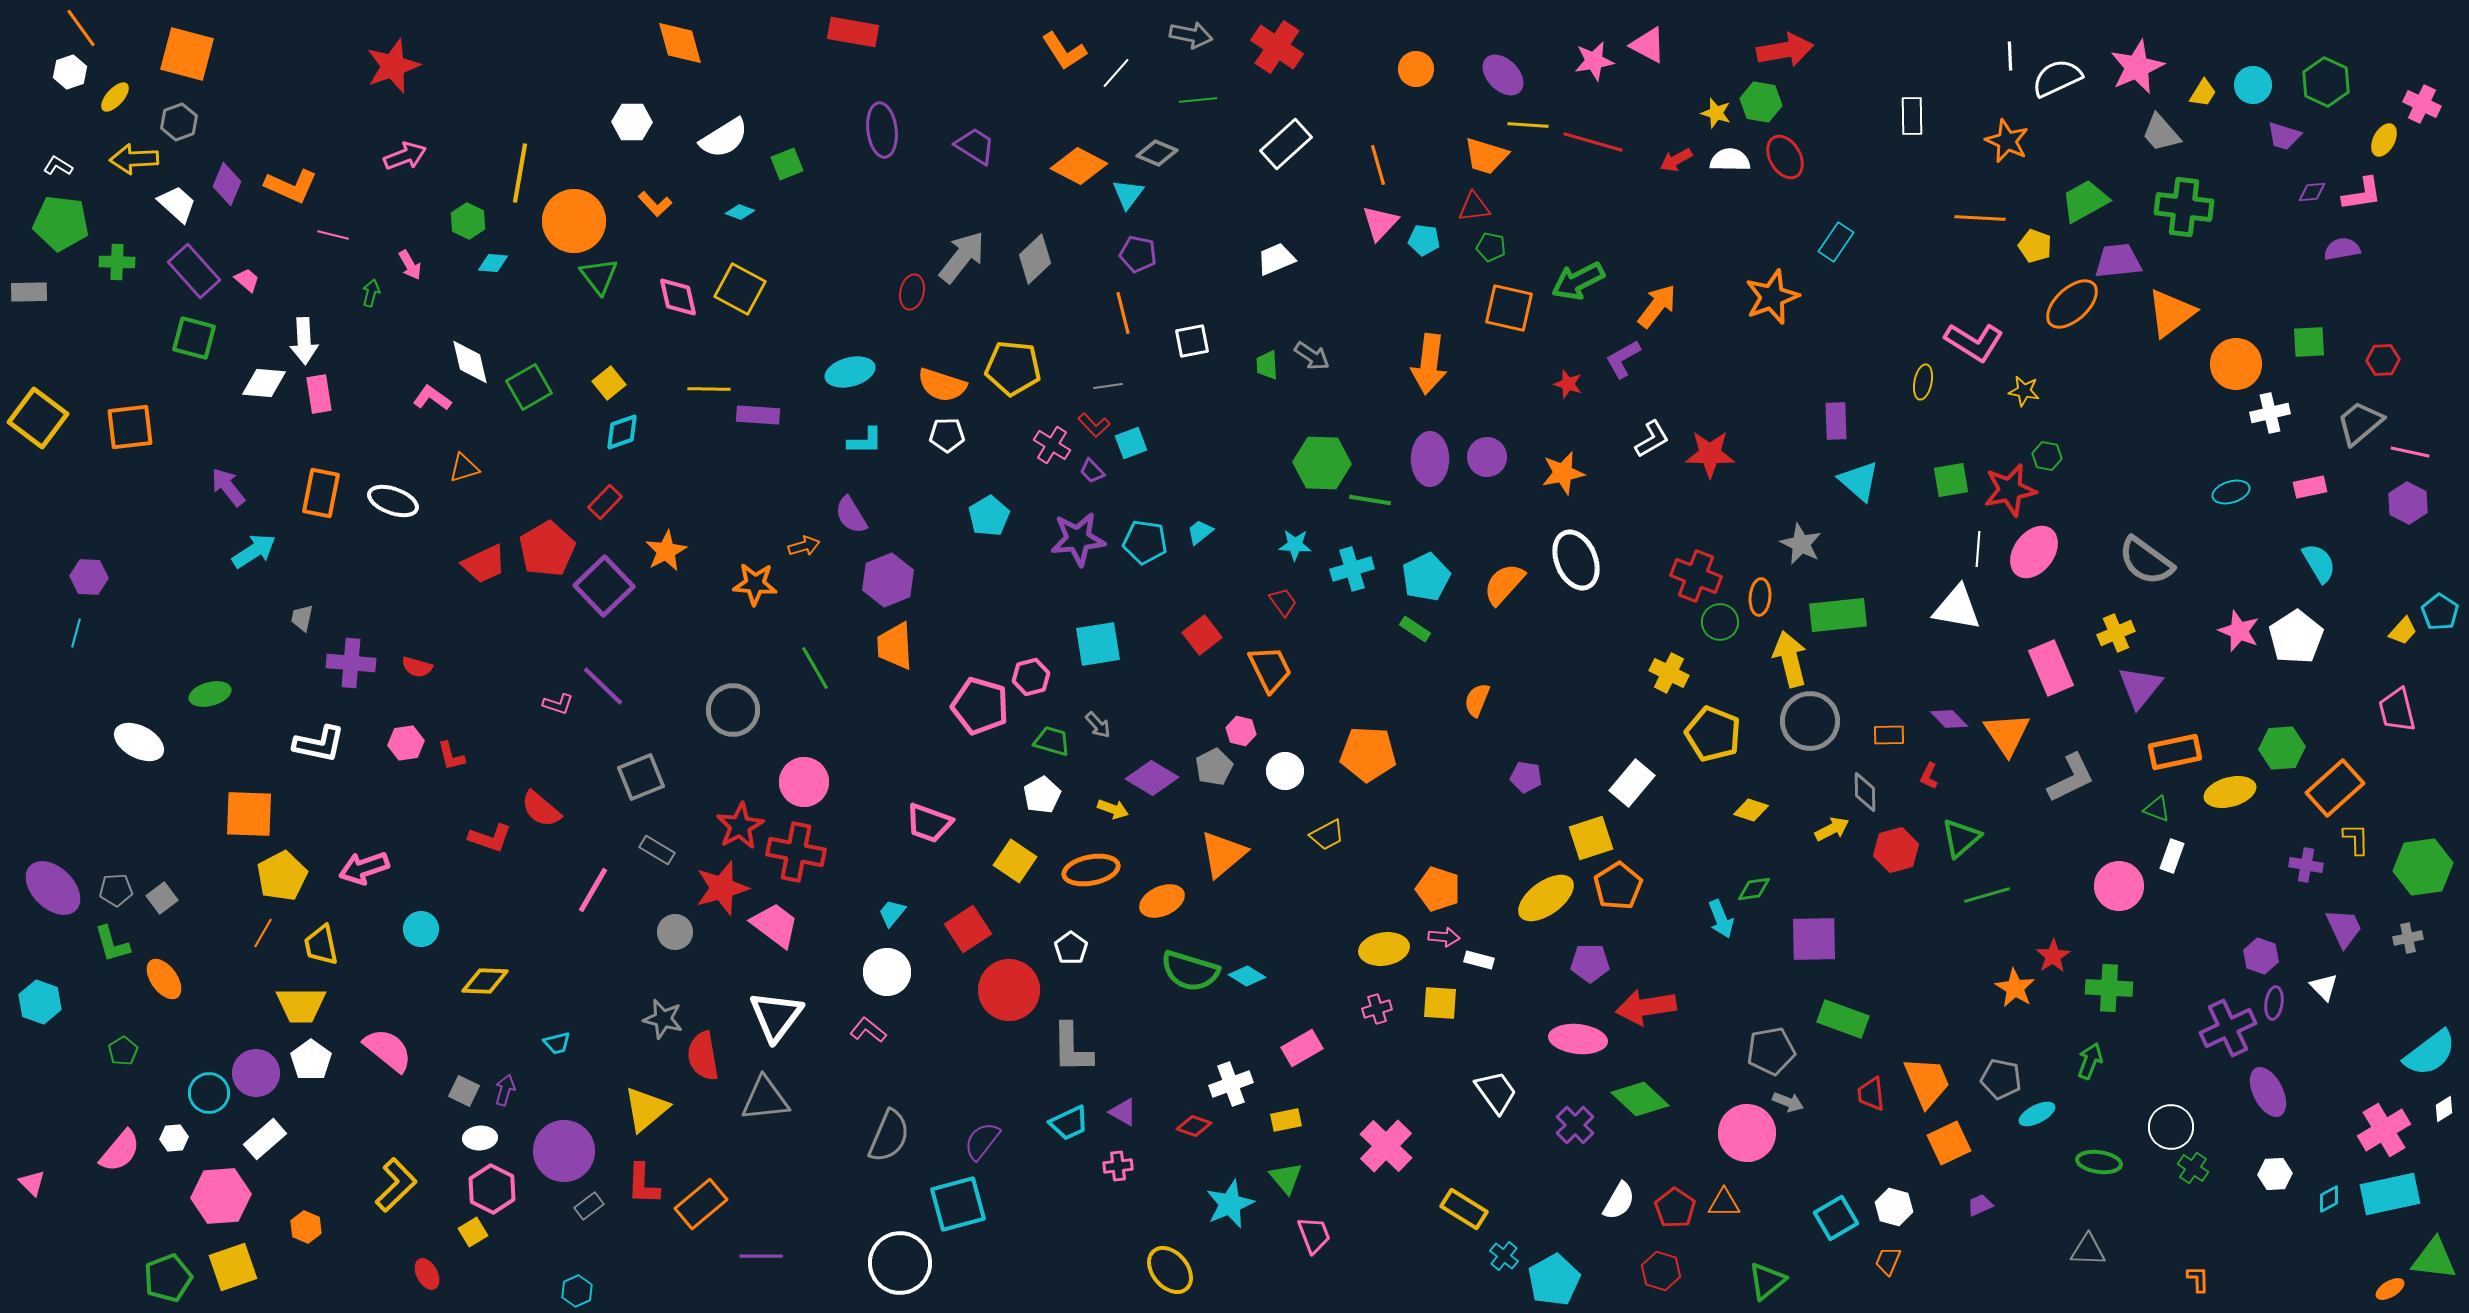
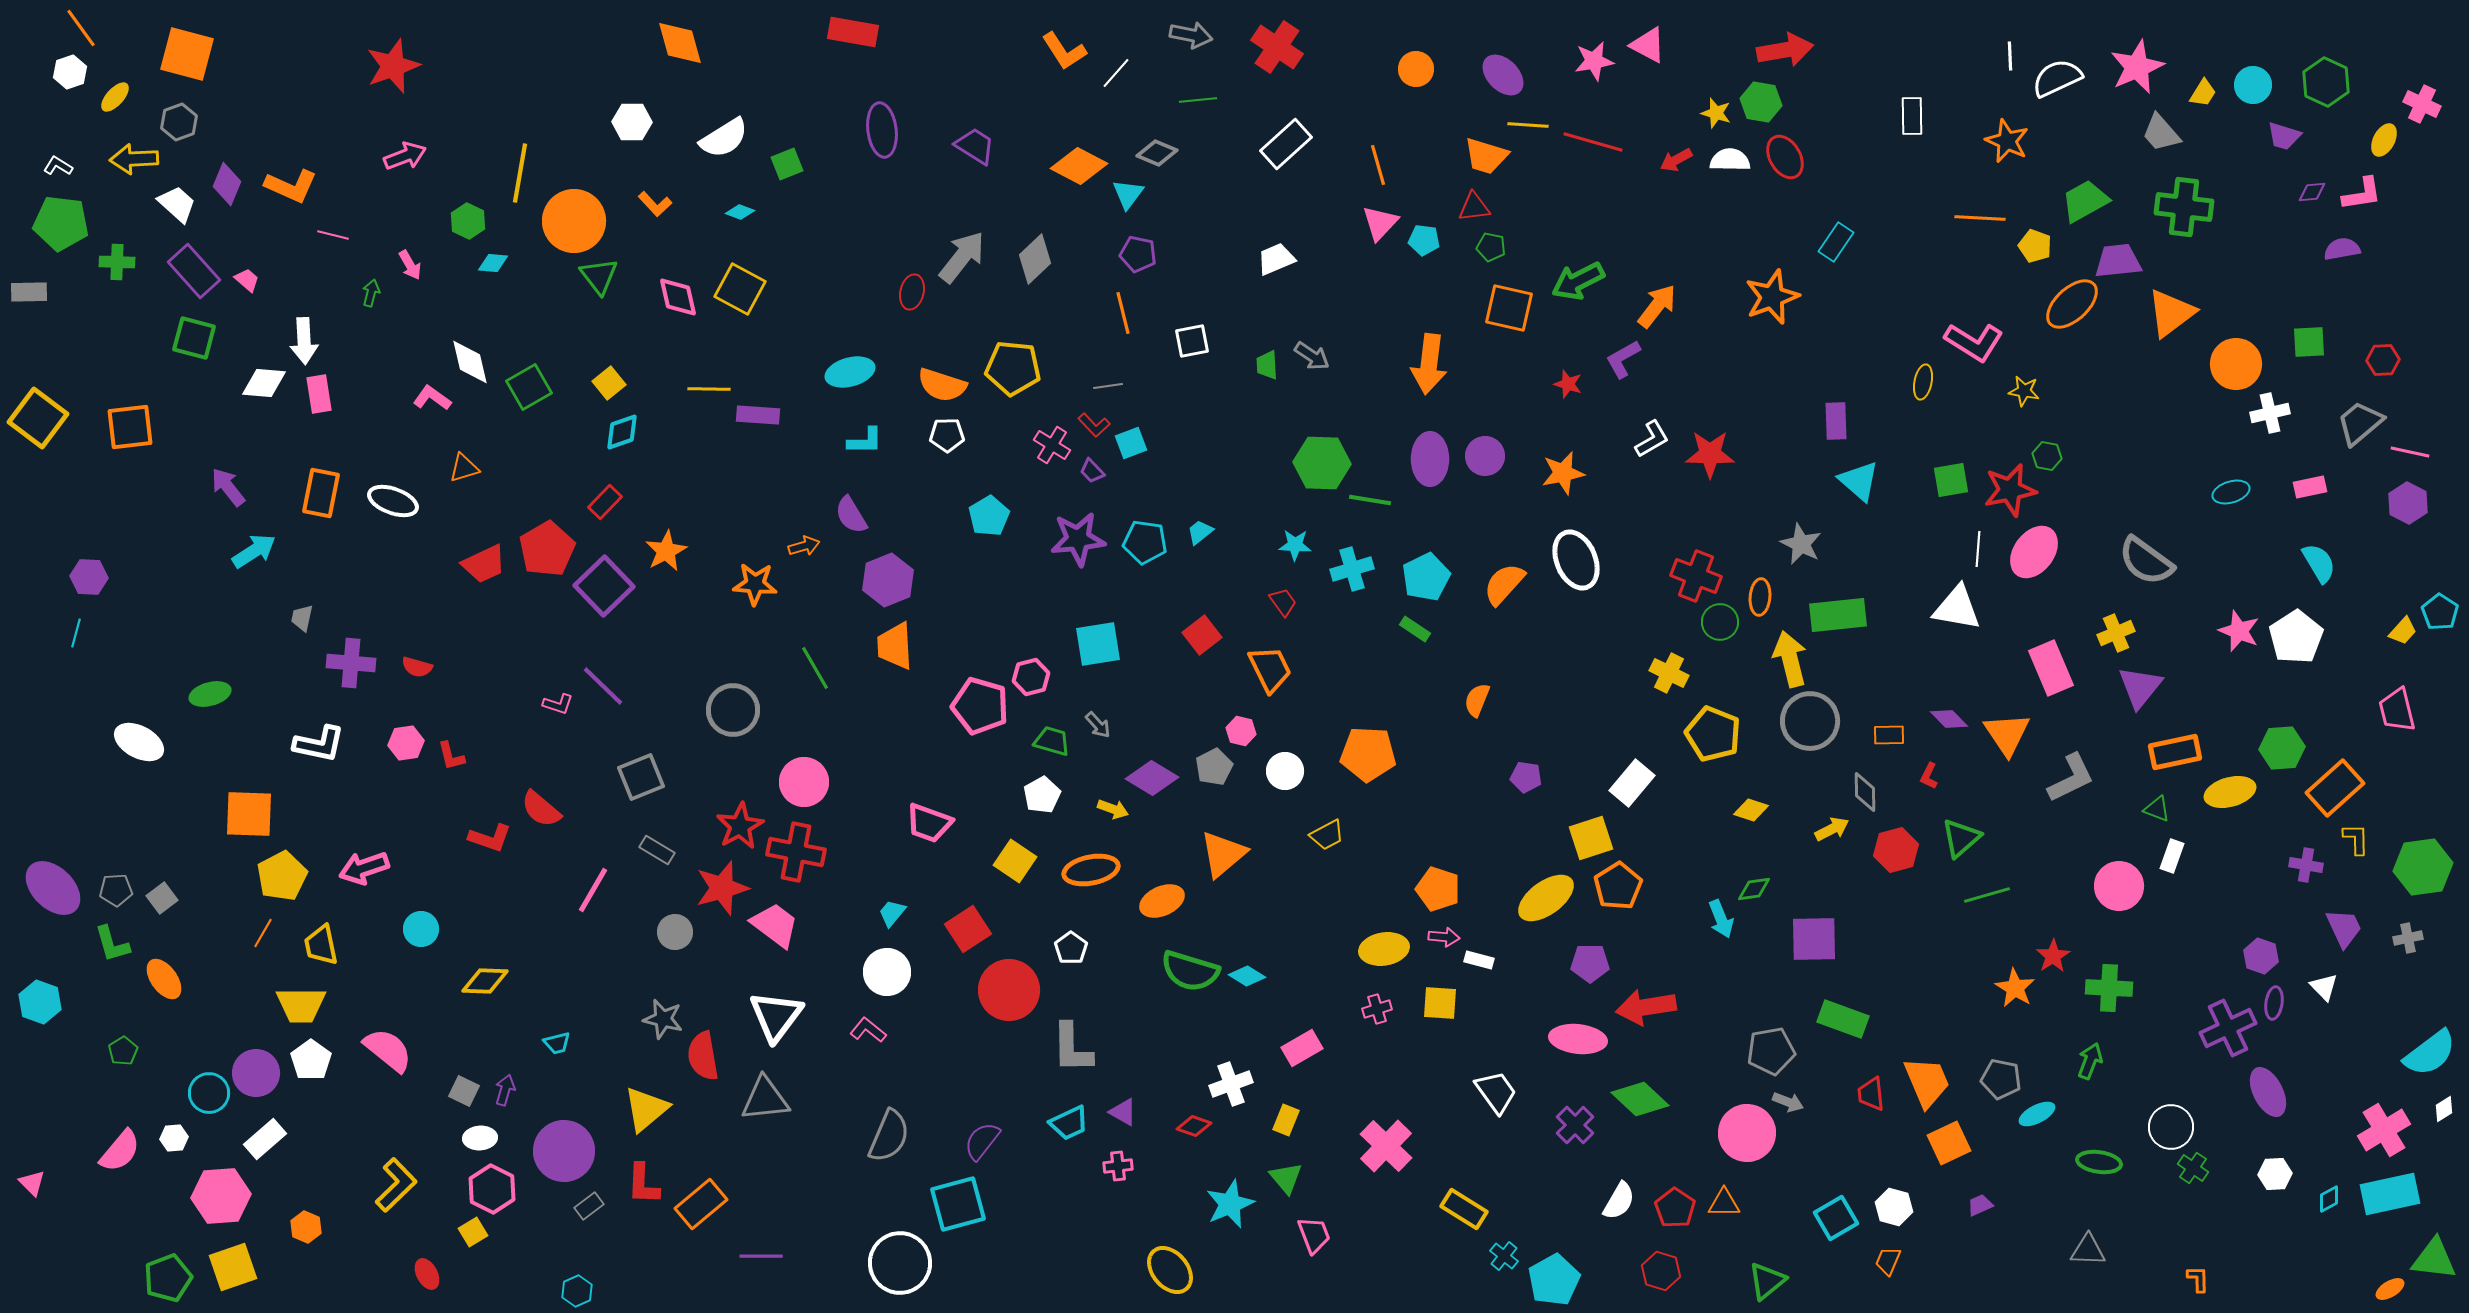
purple circle at (1487, 457): moved 2 px left, 1 px up
yellow rectangle at (1286, 1120): rotated 56 degrees counterclockwise
